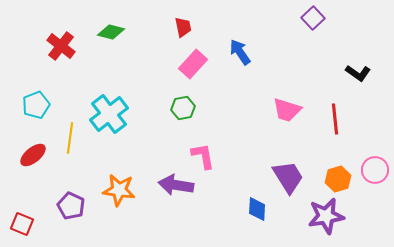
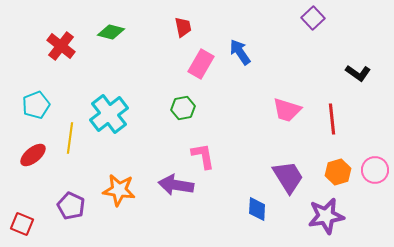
pink rectangle: moved 8 px right; rotated 12 degrees counterclockwise
red line: moved 3 px left
orange hexagon: moved 7 px up
